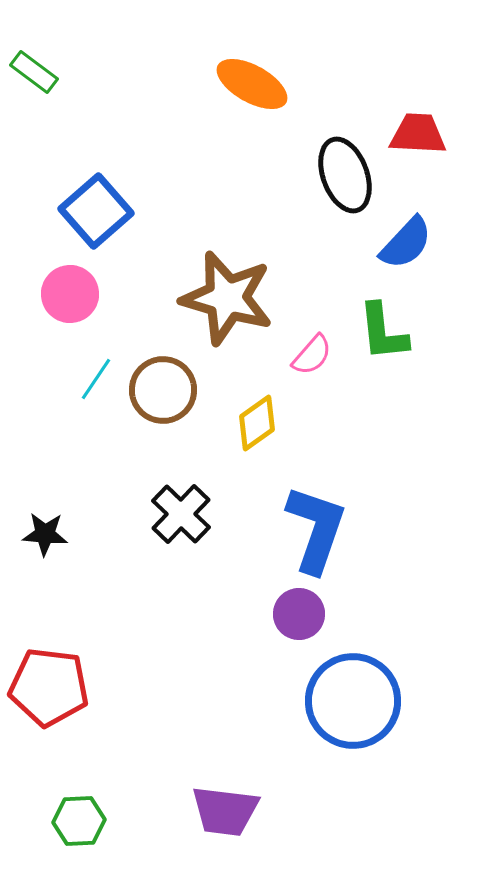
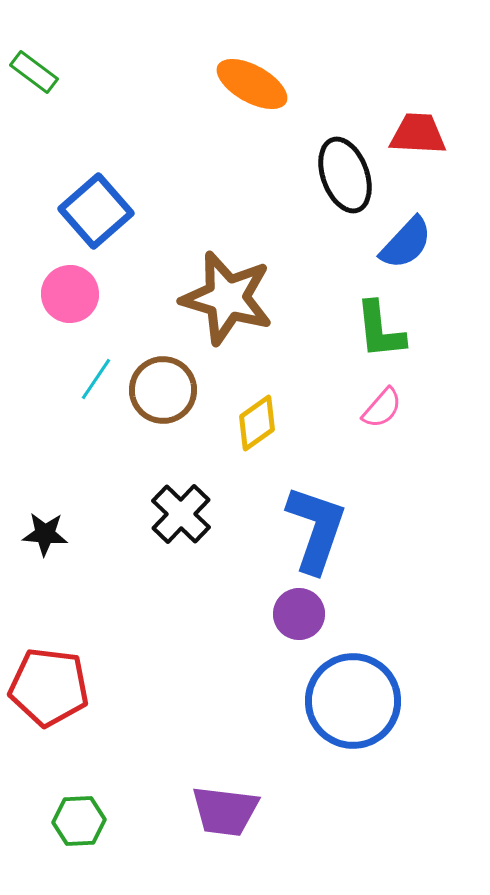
green L-shape: moved 3 px left, 2 px up
pink semicircle: moved 70 px right, 53 px down
